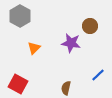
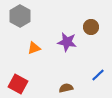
brown circle: moved 1 px right, 1 px down
purple star: moved 4 px left, 1 px up
orange triangle: rotated 24 degrees clockwise
brown semicircle: rotated 64 degrees clockwise
